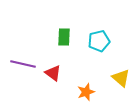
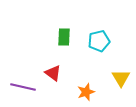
purple line: moved 23 px down
yellow triangle: rotated 18 degrees clockwise
